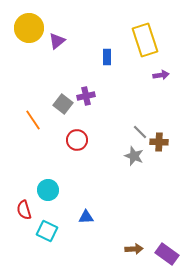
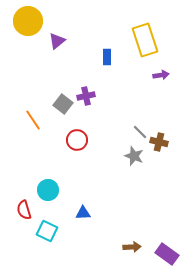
yellow circle: moved 1 px left, 7 px up
brown cross: rotated 12 degrees clockwise
blue triangle: moved 3 px left, 4 px up
brown arrow: moved 2 px left, 2 px up
